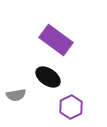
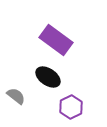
gray semicircle: moved 1 px down; rotated 132 degrees counterclockwise
